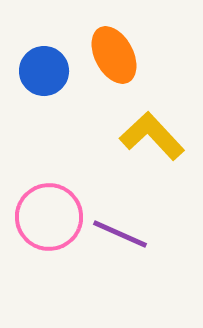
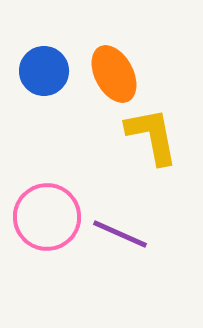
orange ellipse: moved 19 px down
yellow L-shape: rotated 32 degrees clockwise
pink circle: moved 2 px left
